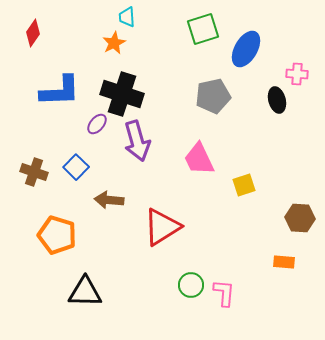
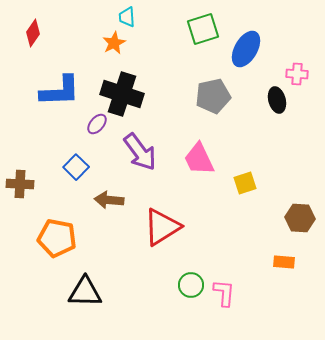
purple arrow: moved 3 px right, 11 px down; rotated 21 degrees counterclockwise
brown cross: moved 14 px left, 12 px down; rotated 16 degrees counterclockwise
yellow square: moved 1 px right, 2 px up
orange pentagon: moved 3 px down; rotated 6 degrees counterclockwise
